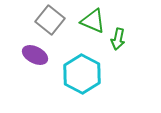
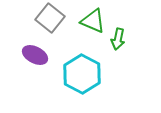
gray square: moved 2 px up
